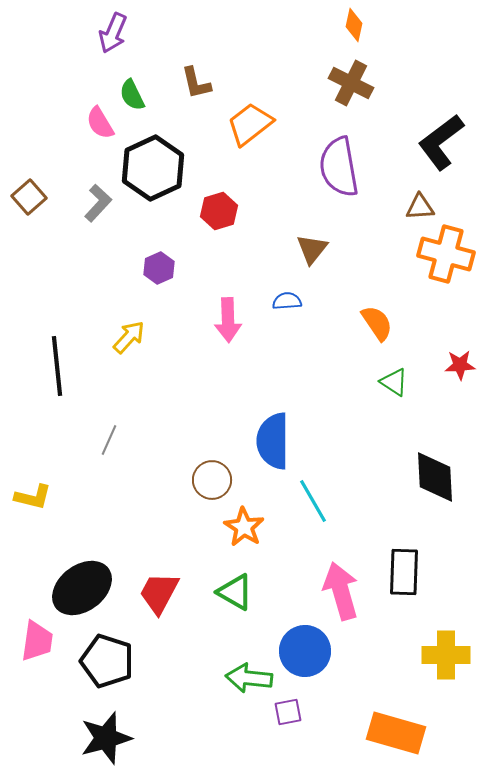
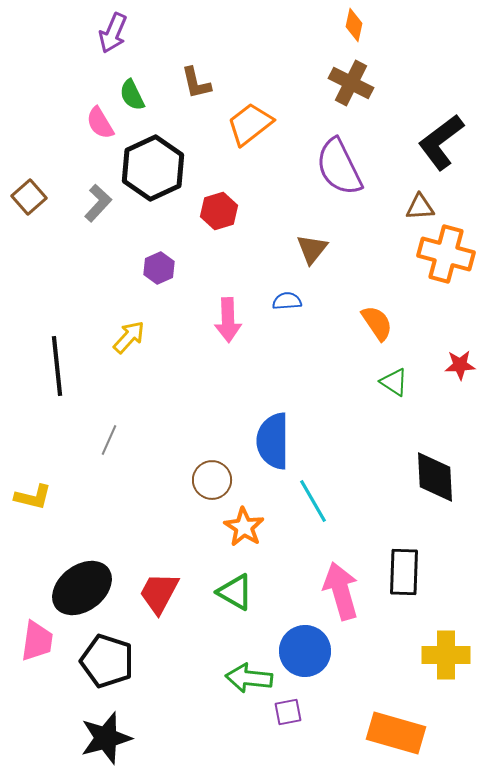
purple semicircle at (339, 167): rotated 16 degrees counterclockwise
